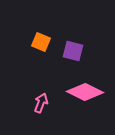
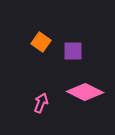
orange square: rotated 12 degrees clockwise
purple square: rotated 15 degrees counterclockwise
